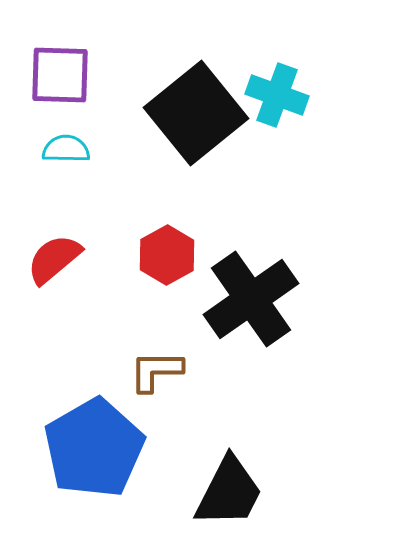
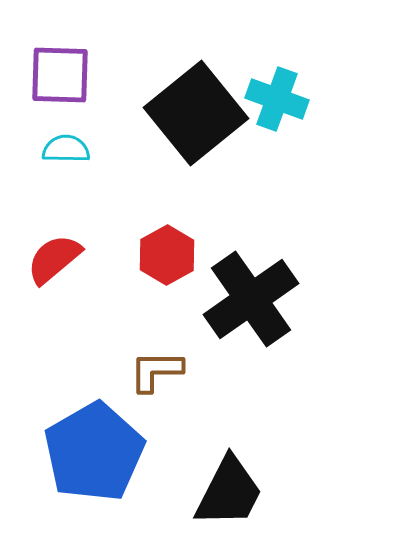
cyan cross: moved 4 px down
blue pentagon: moved 4 px down
